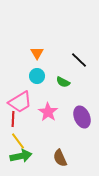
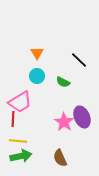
pink star: moved 16 px right, 10 px down
yellow line: rotated 48 degrees counterclockwise
